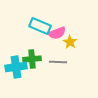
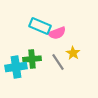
yellow star: moved 3 px right, 11 px down
gray line: rotated 54 degrees clockwise
